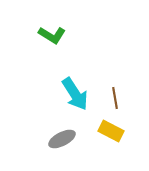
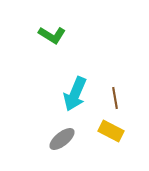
cyan arrow: rotated 56 degrees clockwise
gray ellipse: rotated 12 degrees counterclockwise
